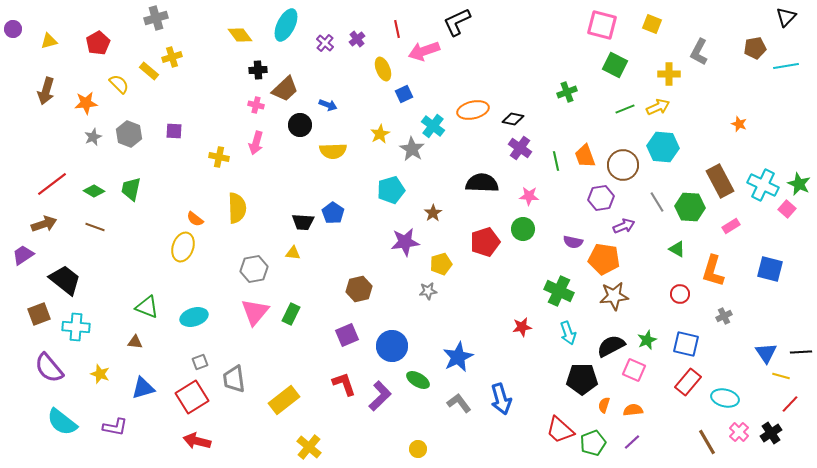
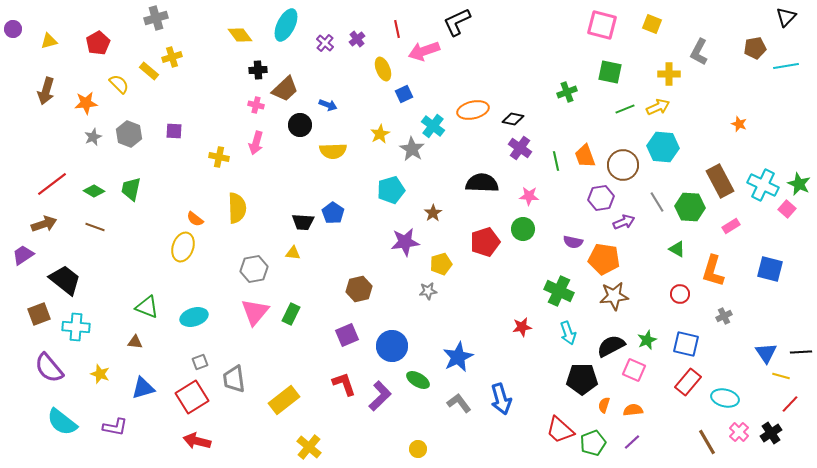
green square at (615, 65): moved 5 px left, 7 px down; rotated 15 degrees counterclockwise
purple arrow at (624, 226): moved 4 px up
